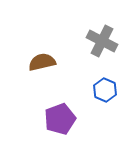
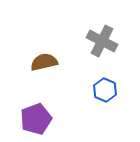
brown semicircle: moved 2 px right
purple pentagon: moved 24 px left
